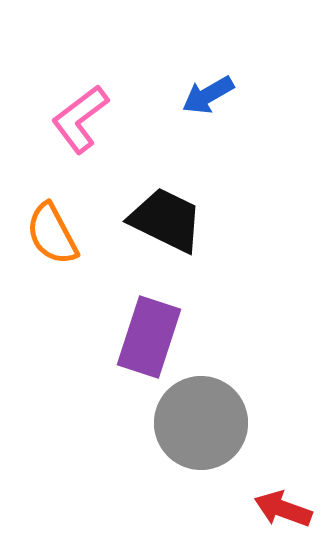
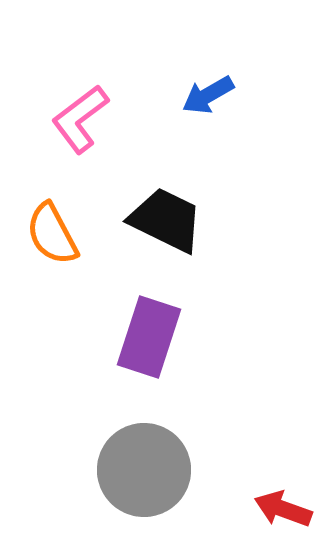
gray circle: moved 57 px left, 47 px down
